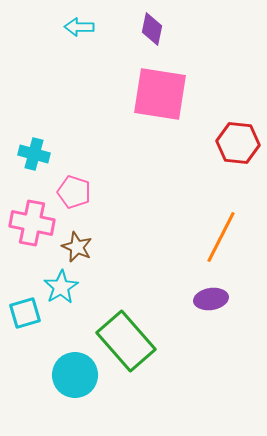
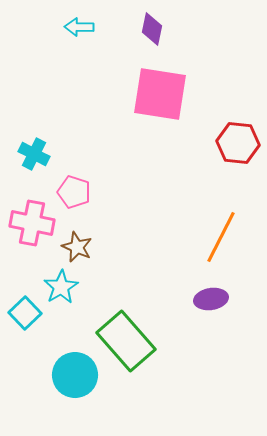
cyan cross: rotated 12 degrees clockwise
cyan square: rotated 28 degrees counterclockwise
